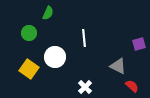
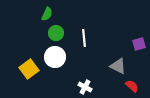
green semicircle: moved 1 px left, 1 px down
green circle: moved 27 px right
yellow square: rotated 18 degrees clockwise
white cross: rotated 16 degrees counterclockwise
